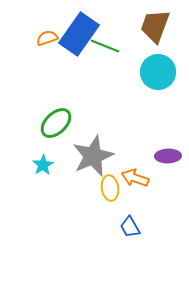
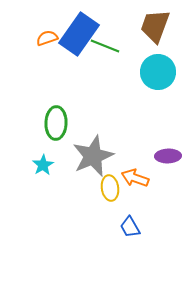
green ellipse: rotated 44 degrees counterclockwise
